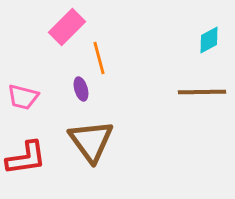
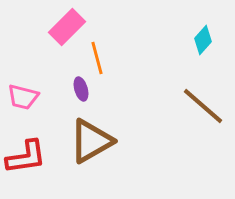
cyan diamond: moved 6 px left; rotated 20 degrees counterclockwise
orange line: moved 2 px left
brown line: moved 1 px right, 14 px down; rotated 42 degrees clockwise
brown triangle: rotated 36 degrees clockwise
red L-shape: moved 1 px up
